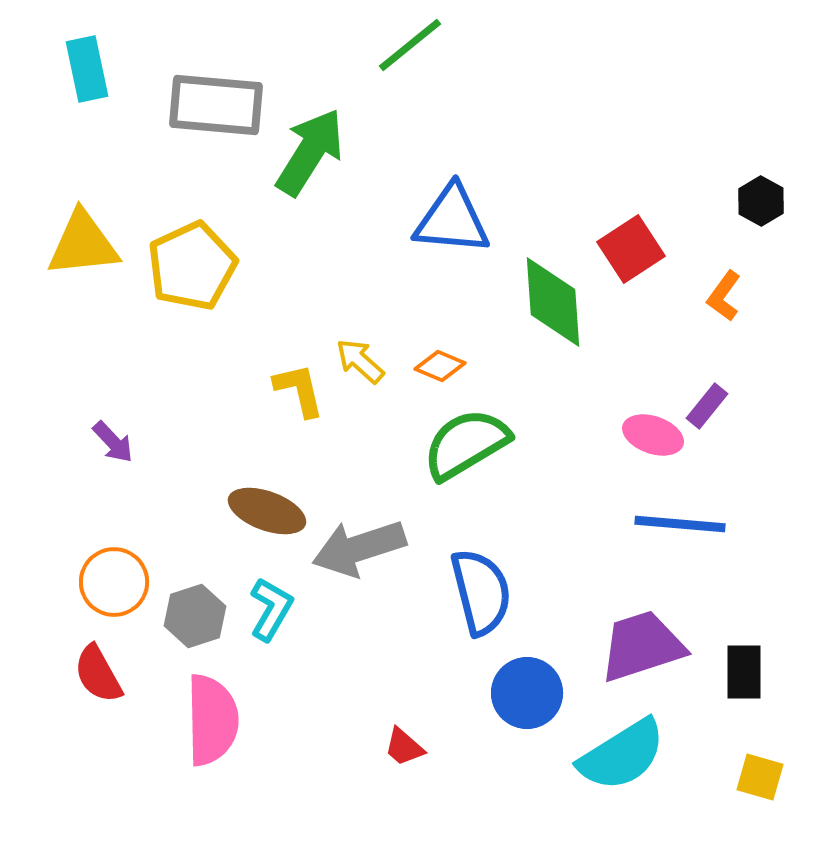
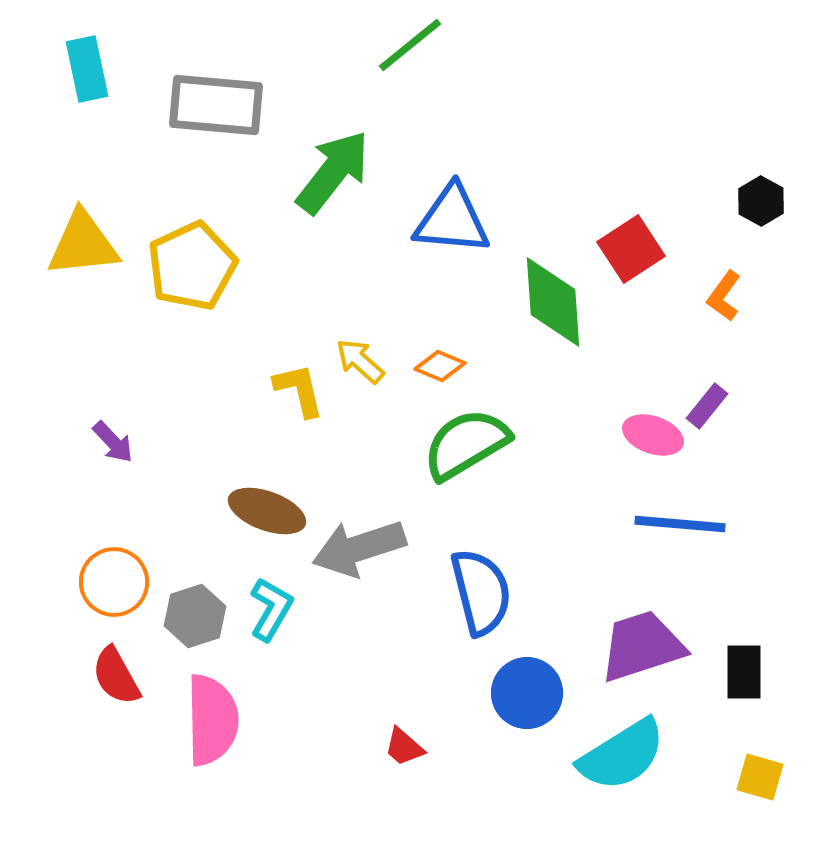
green arrow: moved 23 px right, 20 px down; rotated 6 degrees clockwise
red semicircle: moved 18 px right, 2 px down
